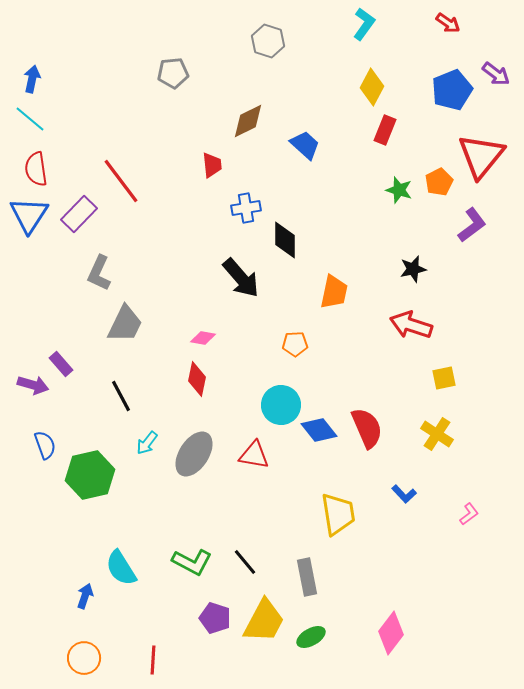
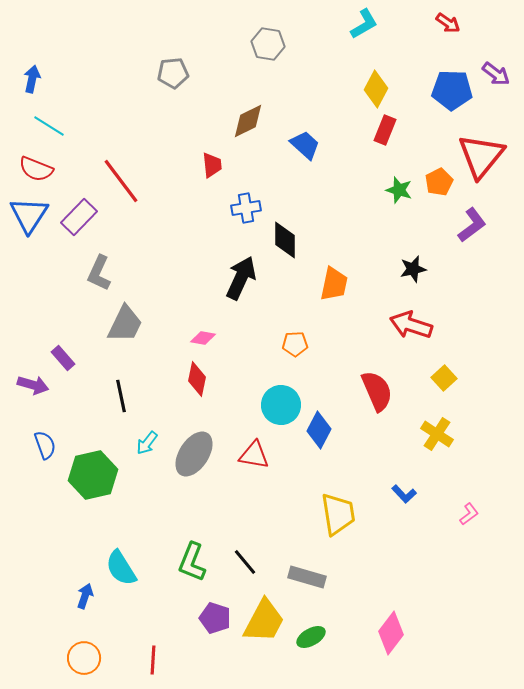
cyan L-shape at (364, 24): rotated 24 degrees clockwise
gray hexagon at (268, 41): moved 3 px down; rotated 8 degrees counterclockwise
yellow diamond at (372, 87): moved 4 px right, 2 px down
blue pentagon at (452, 90): rotated 24 degrees clockwise
cyan line at (30, 119): moved 19 px right, 7 px down; rotated 8 degrees counterclockwise
red semicircle at (36, 169): rotated 60 degrees counterclockwise
purple rectangle at (79, 214): moved 3 px down
black arrow at (241, 278): rotated 114 degrees counterclockwise
orange trapezoid at (334, 292): moved 8 px up
purple rectangle at (61, 364): moved 2 px right, 6 px up
yellow square at (444, 378): rotated 30 degrees counterclockwise
black line at (121, 396): rotated 16 degrees clockwise
red semicircle at (367, 428): moved 10 px right, 37 px up
blue diamond at (319, 430): rotated 66 degrees clockwise
green hexagon at (90, 475): moved 3 px right
green L-shape at (192, 562): rotated 84 degrees clockwise
gray rectangle at (307, 577): rotated 63 degrees counterclockwise
